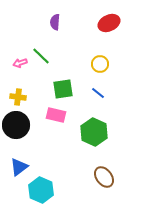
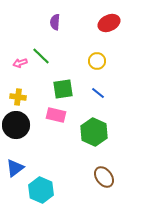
yellow circle: moved 3 px left, 3 px up
blue triangle: moved 4 px left, 1 px down
